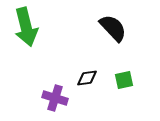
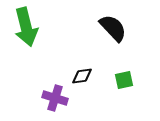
black diamond: moved 5 px left, 2 px up
